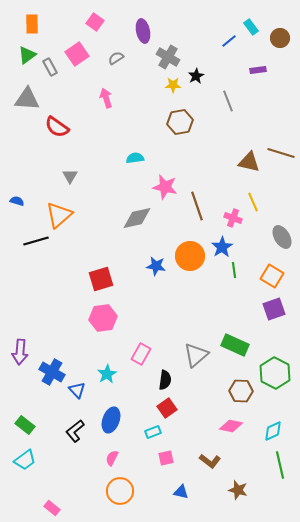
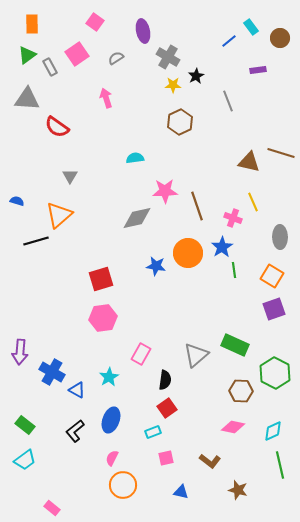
brown hexagon at (180, 122): rotated 15 degrees counterclockwise
pink star at (165, 187): moved 4 px down; rotated 15 degrees counterclockwise
gray ellipse at (282, 237): moved 2 px left; rotated 30 degrees clockwise
orange circle at (190, 256): moved 2 px left, 3 px up
cyan star at (107, 374): moved 2 px right, 3 px down
blue triangle at (77, 390): rotated 18 degrees counterclockwise
pink diamond at (231, 426): moved 2 px right, 1 px down
orange circle at (120, 491): moved 3 px right, 6 px up
